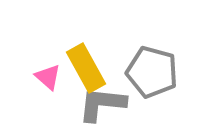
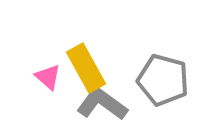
gray pentagon: moved 11 px right, 8 px down
gray L-shape: rotated 30 degrees clockwise
